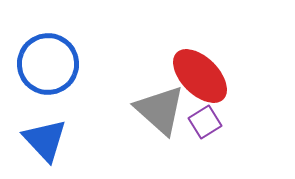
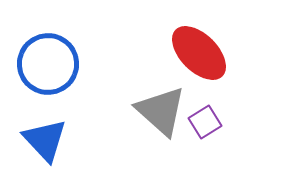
red ellipse: moved 1 px left, 23 px up
gray triangle: moved 1 px right, 1 px down
